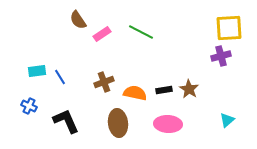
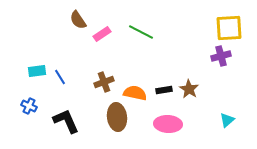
brown ellipse: moved 1 px left, 6 px up
